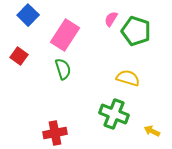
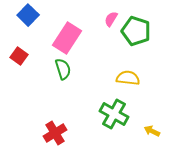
pink rectangle: moved 2 px right, 3 px down
yellow semicircle: rotated 10 degrees counterclockwise
green cross: rotated 8 degrees clockwise
red cross: rotated 20 degrees counterclockwise
